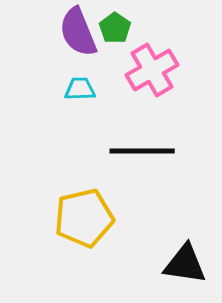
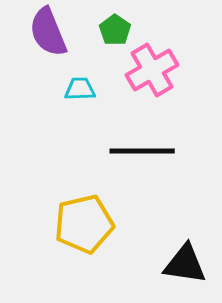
green pentagon: moved 2 px down
purple semicircle: moved 30 px left
yellow pentagon: moved 6 px down
